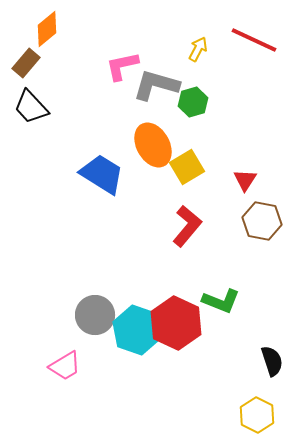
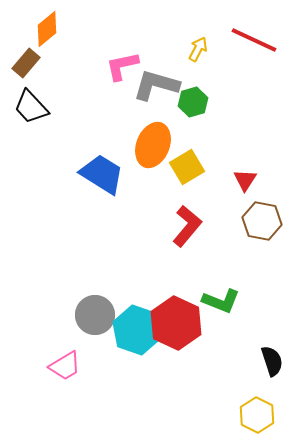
orange ellipse: rotated 51 degrees clockwise
